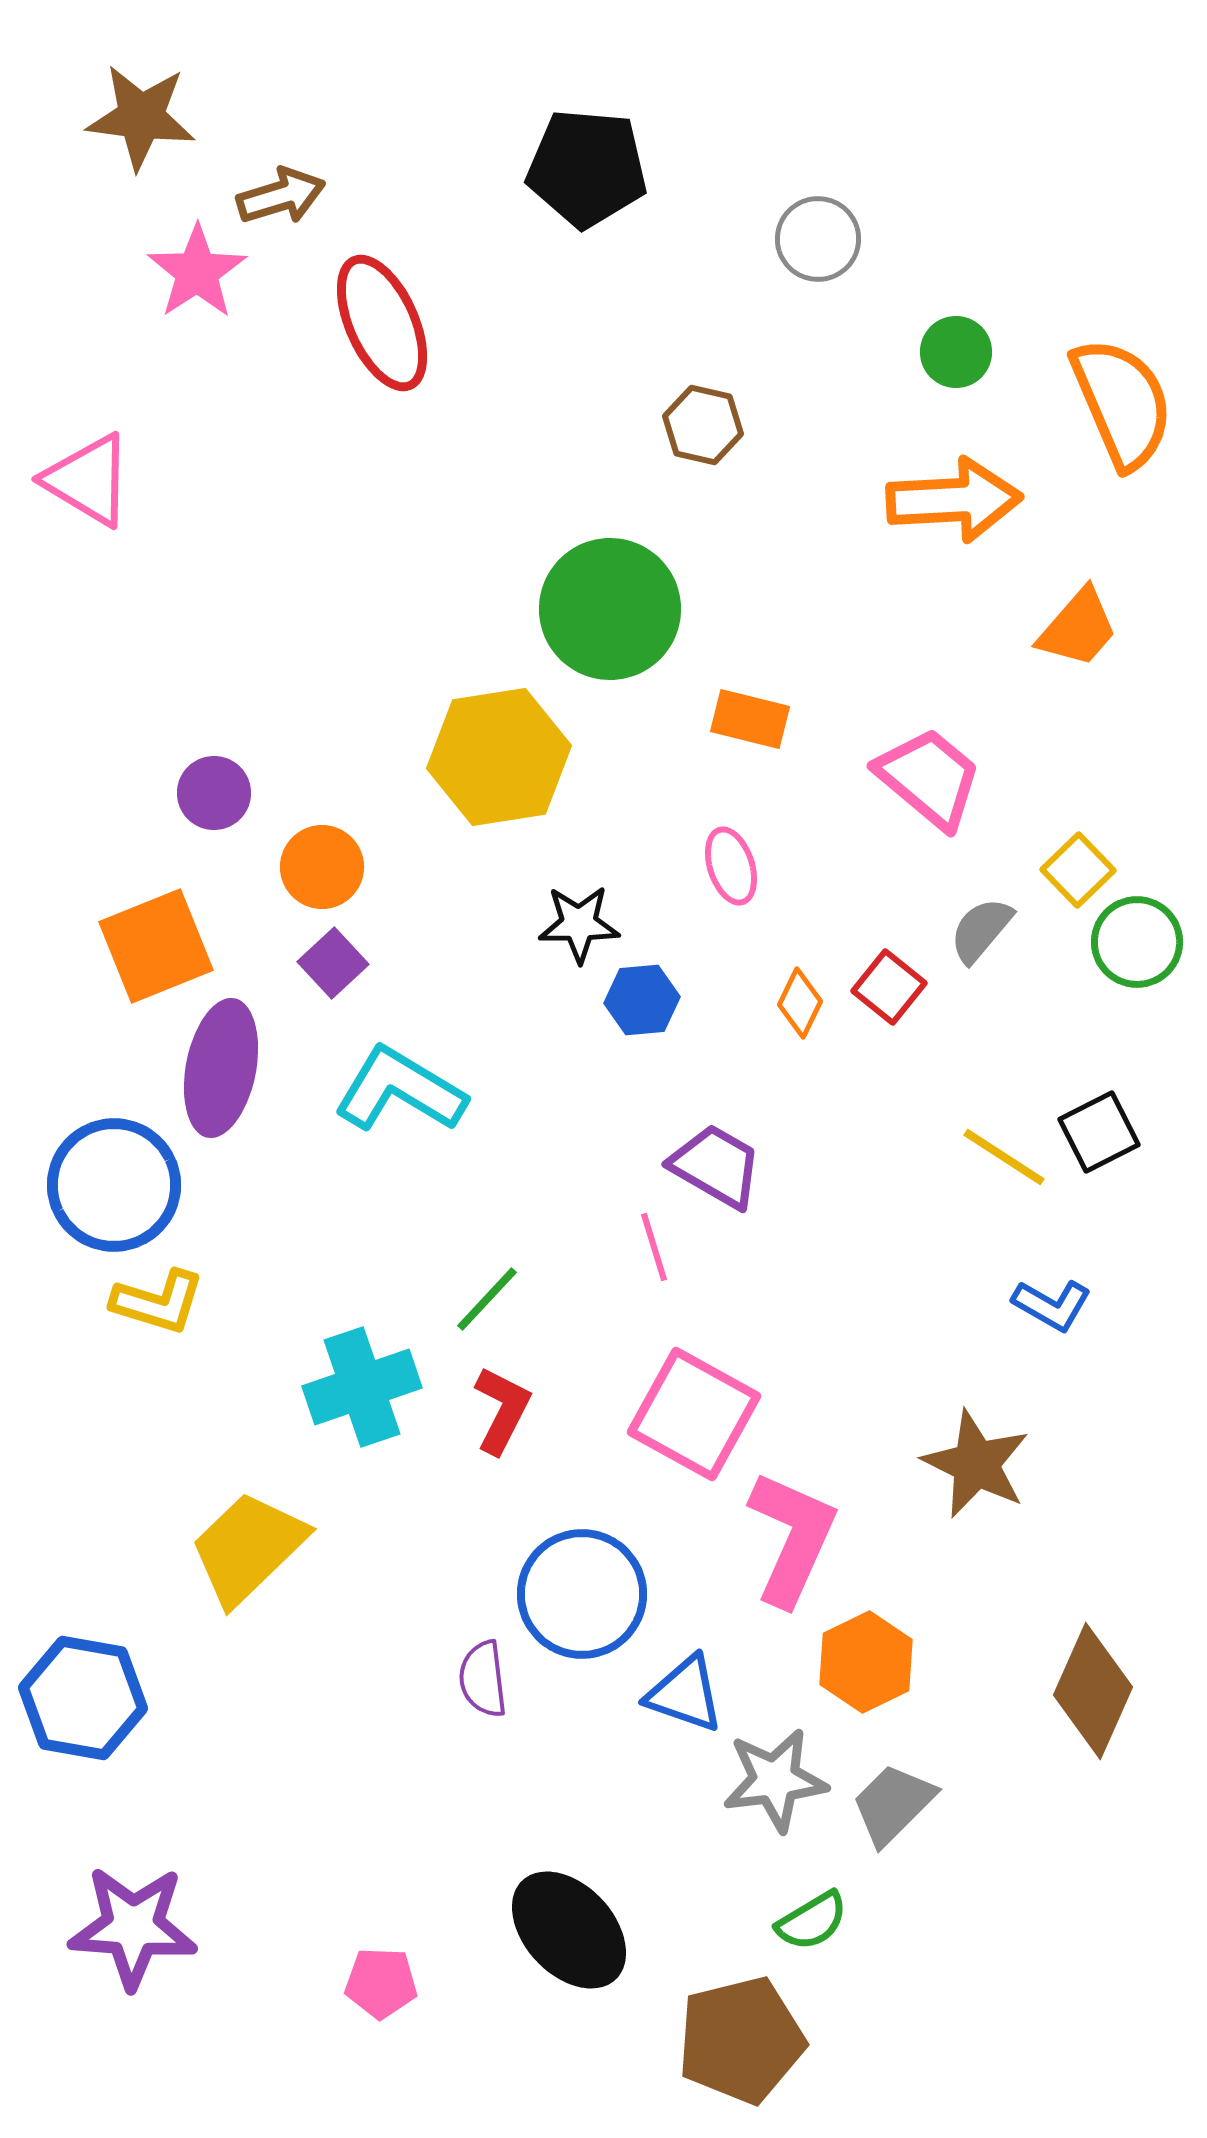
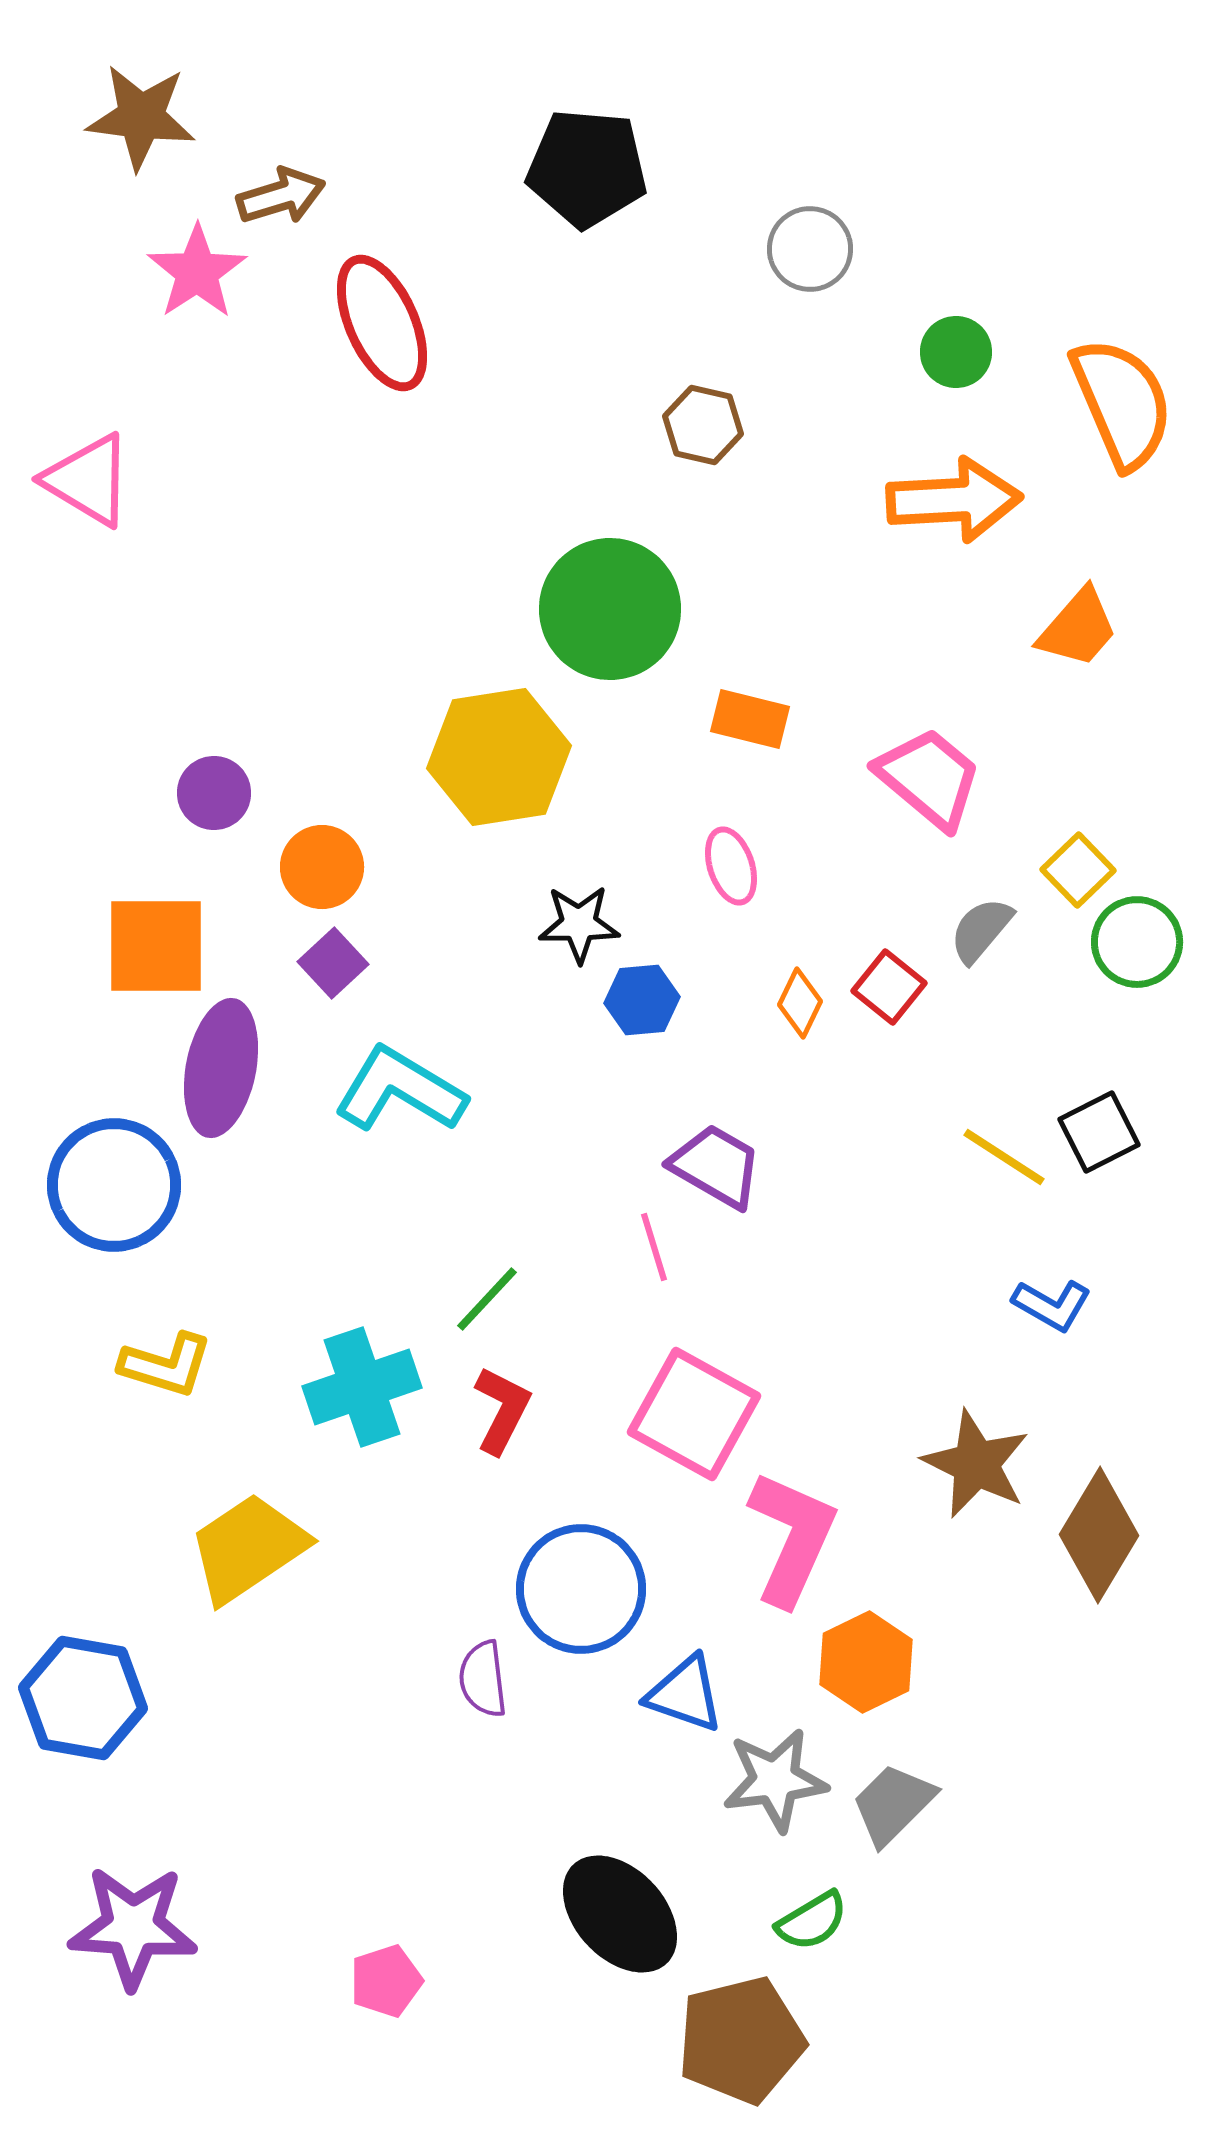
gray circle at (818, 239): moved 8 px left, 10 px down
orange square at (156, 946): rotated 22 degrees clockwise
yellow L-shape at (158, 1302): moved 8 px right, 63 px down
yellow trapezoid at (248, 1548): rotated 10 degrees clockwise
blue circle at (582, 1594): moved 1 px left, 5 px up
brown diamond at (1093, 1691): moved 6 px right, 156 px up; rotated 7 degrees clockwise
black ellipse at (569, 1930): moved 51 px right, 16 px up
pink pentagon at (381, 1983): moved 5 px right, 2 px up; rotated 20 degrees counterclockwise
